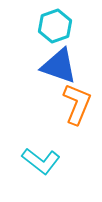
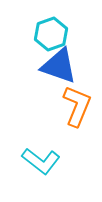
cyan hexagon: moved 4 px left, 8 px down
orange L-shape: moved 2 px down
